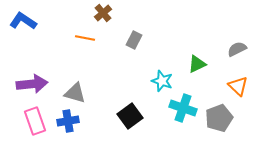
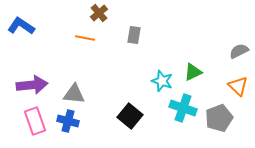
brown cross: moved 4 px left
blue L-shape: moved 2 px left, 5 px down
gray rectangle: moved 5 px up; rotated 18 degrees counterclockwise
gray semicircle: moved 2 px right, 2 px down
green triangle: moved 4 px left, 8 px down
purple arrow: moved 1 px down
gray triangle: moved 1 px left, 1 px down; rotated 10 degrees counterclockwise
black square: rotated 15 degrees counterclockwise
blue cross: rotated 25 degrees clockwise
